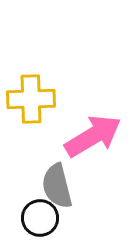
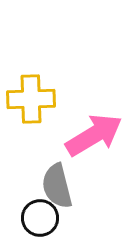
pink arrow: moved 1 px right, 1 px up
